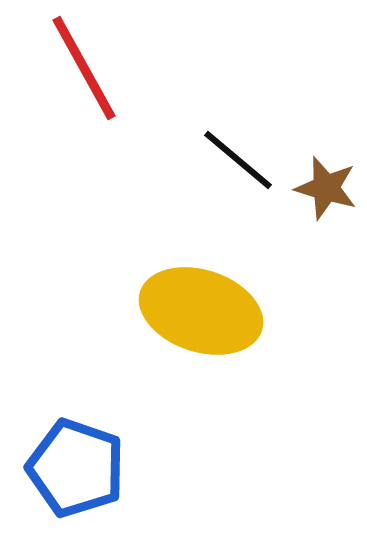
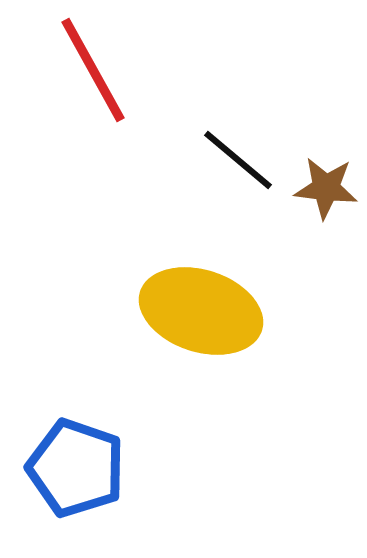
red line: moved 9 px right, 2 px down
brown star: rotated 10 degrees counterclockwise
